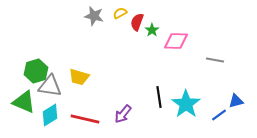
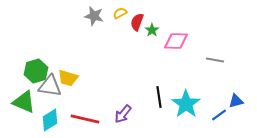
yellow trapezoid: moved 11 px left, 1 px down
cyan diamond: moved 5 px down
